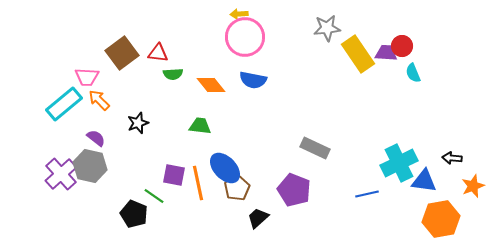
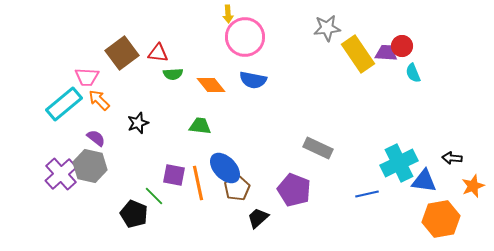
yellow arrow: moved 11 px left; rotated 90 degrees counterclockwise
gray rectangle: moved 3 px right
green line: rotated 10 degrees clockwise
